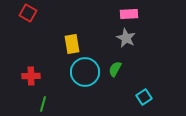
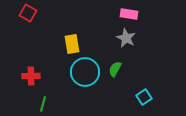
pink rectangle: rotated 12 degrees clockwise
